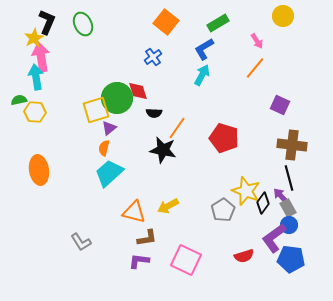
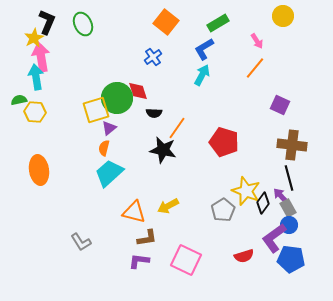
red pentagon at (224, 138): moved 4 px down
